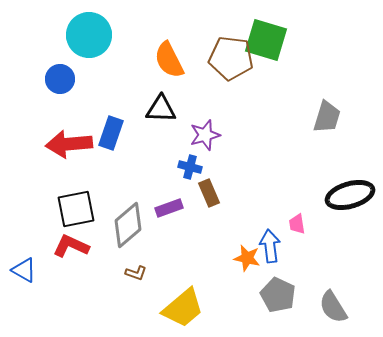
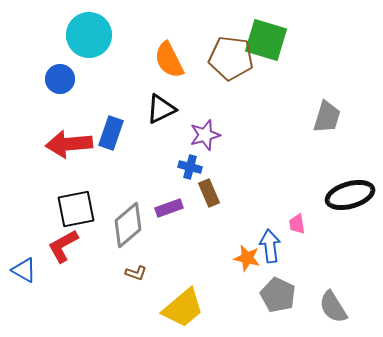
black triangle: rotated 28 degrees counterclockwise
red L-shape: moved 8 px left; rotated 54 degrees counterclockwise
